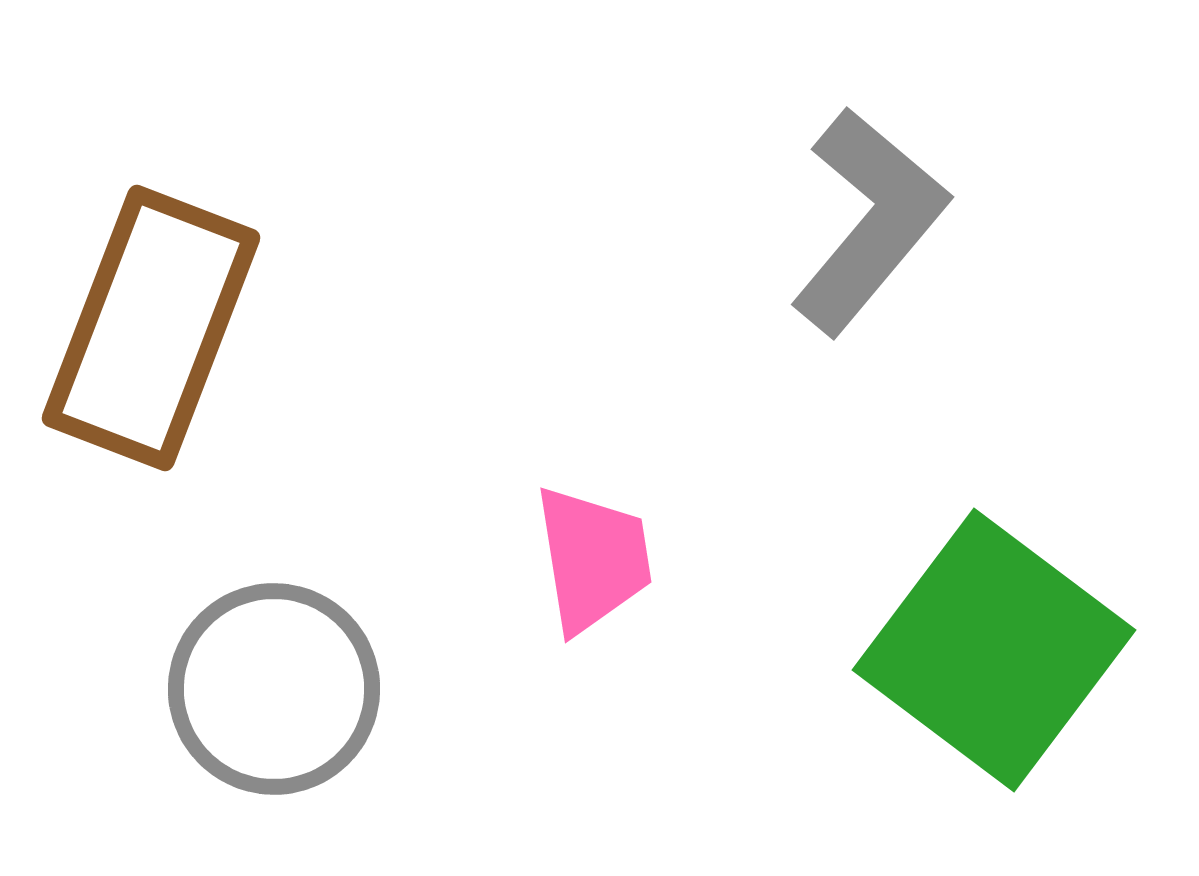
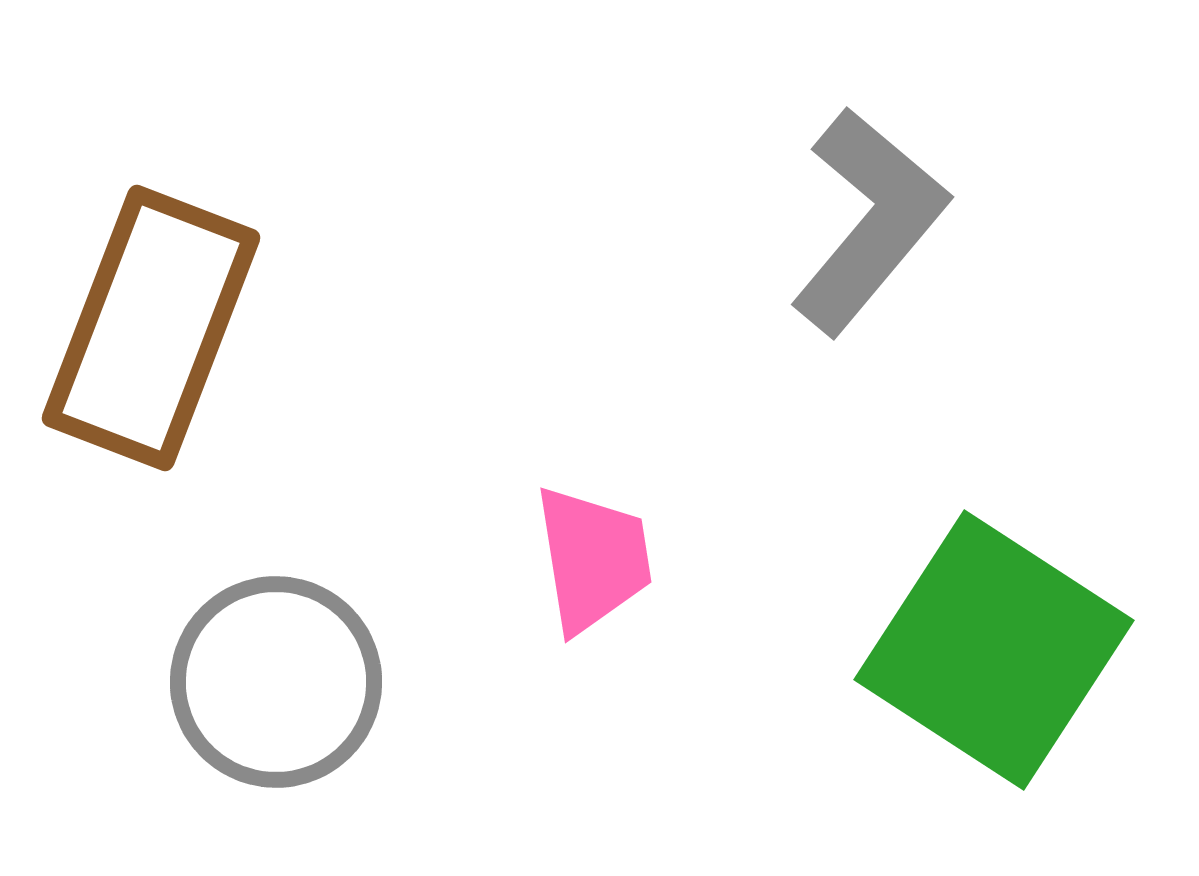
green square: rotated 4 degrees counterclockwise
gray circle: moved 2 px right, 7 px up
